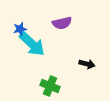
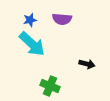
purple semicircle: moved 4 px up; rotated 18 degrees clockwise
blue star: moved 10 px right, 9 px up
